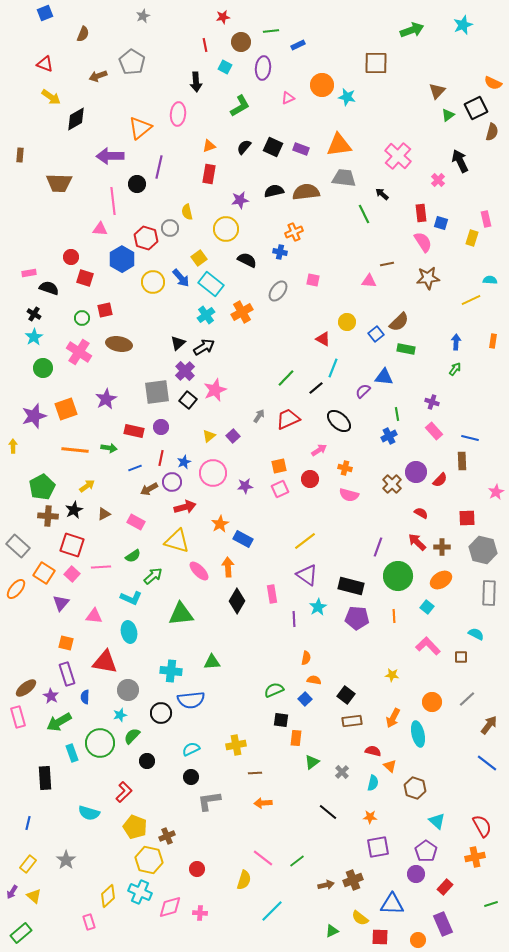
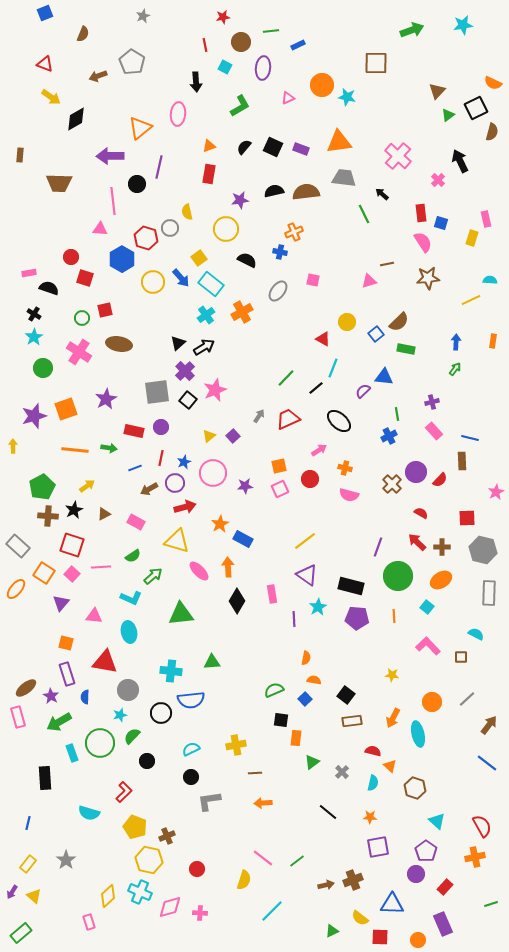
cyan star at (463, 25): rotated 12 degrees clockwise
orange triangle at (339, 145): moved 3 px up
pink triangle at (369, 281): rotated 21 degrees counterclockwise
purple cross at (432, 402): rotated 32 degrees counterclockwise
purple circle at (172, 482): moved 3 px right, 1 px down
